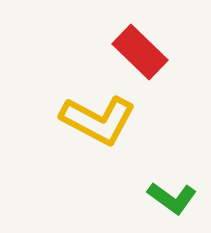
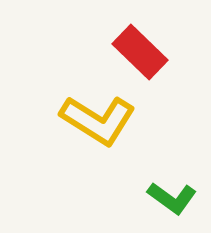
yellow L-shape: rotated 4 degrees clockwise
